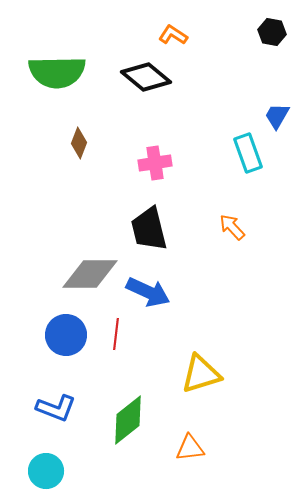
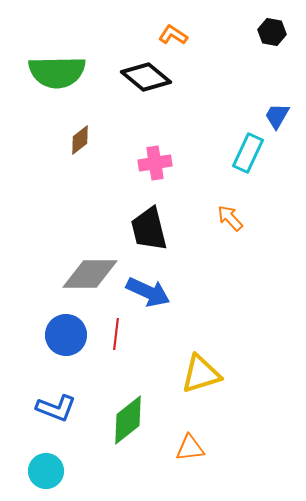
brown diamond: moved 1 px right, 3 px up; rotated 32 degrees clockwise
cyan rectangle: rotated 45 degrees clockwise
orange arrow: moved 2 px left, 9 px up
